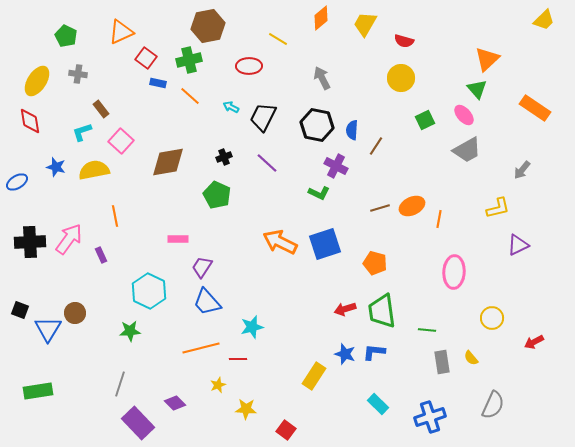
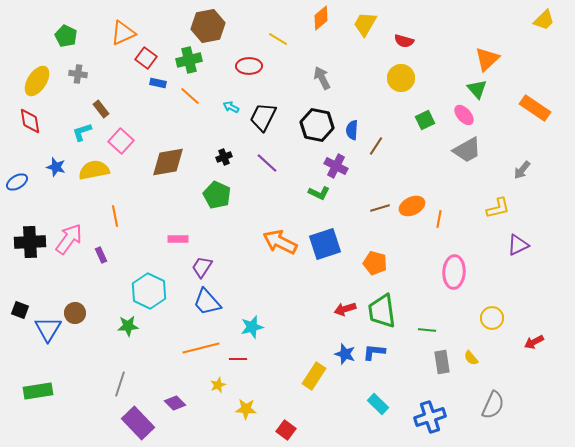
orange triangle at (121, 32): moved 2 px right, 1 px down
green star at (130, 331): moved 2 px left, 5 px up
